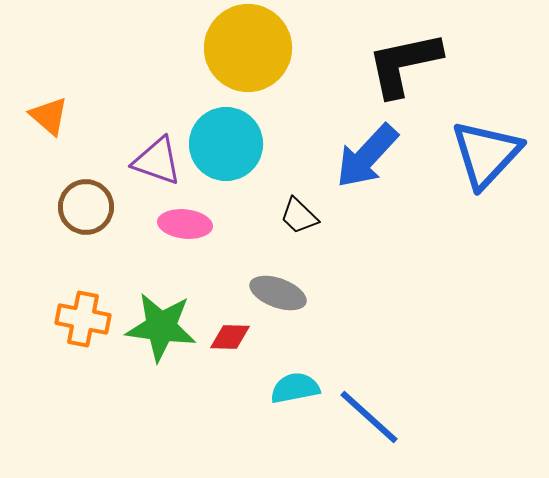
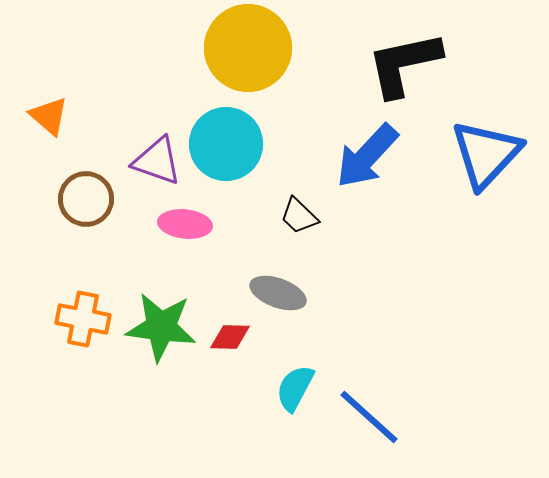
brown circle: moved 8 px up
cyan semicircle: rotated 51 degrees counterclockwise
